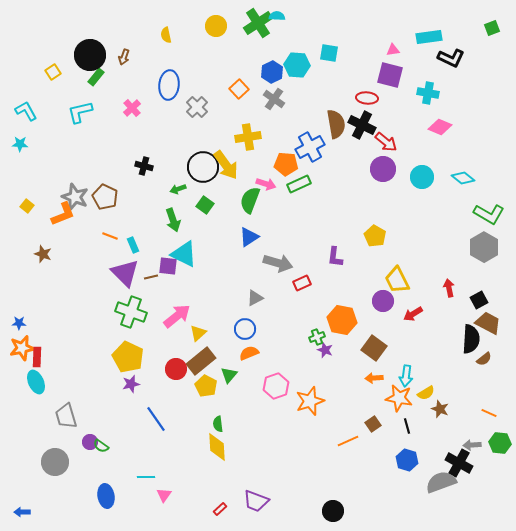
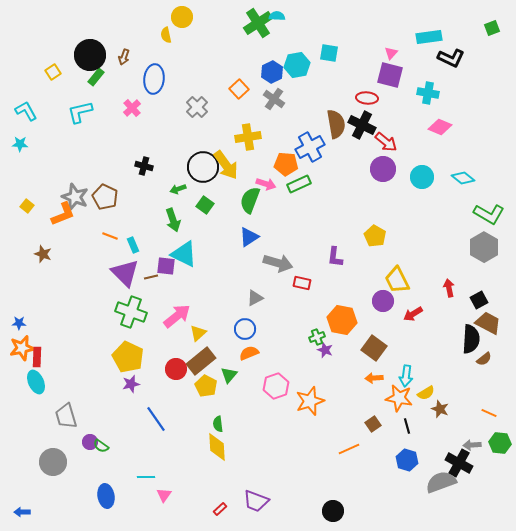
yellow circle at (216, 26): moved 34 px left, 9 px up
pink triangle at (393, 50): moved 2 px left, 3 px down; rotated 40 degrees counterclockwise
cyan hexagon at (297, 65): rotated 15 degrees counterclockwise
blue ellipse at (169, 85): moved 15 px left, 6 px up
purple square at (168, 266): moved 2 px left
red rectangle at (302, 283): rotated 36 degrees clockwise
orange line at (348, 441): moved 1 px right, 8 px down
gray circle at (55, 462): moved 2 px left
